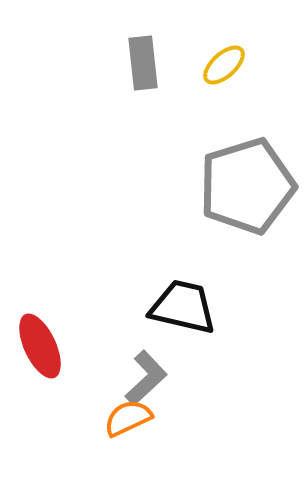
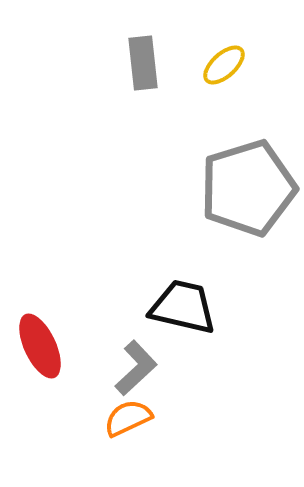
gray pentagon: moved 1 px right, 2 px down
gray L-shape: moved 10 px left, 10 px up
